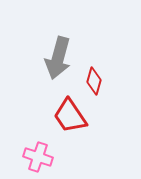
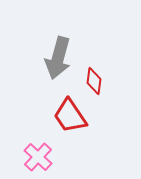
red diamond: rotated 8 degrees counterclockwise
pink cross: rotated 24 degrees clockwise
